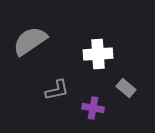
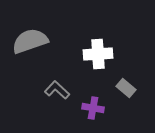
gray semicircle: rotated 15 degrees clockwise
gray L-shape: rotated 125 degrees counterclockwise
